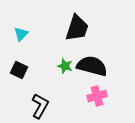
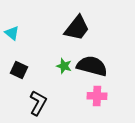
black trapezoid: rotated 20 degrees clockwise
cyan triangle: moved 9 px left, 1 px up; rotated 35 degrees counterclockwise
green star: moved 1 px left
pink cross: rotated 18 degrees clockwise
black L-shape: moved 2 px left, 3 px up
